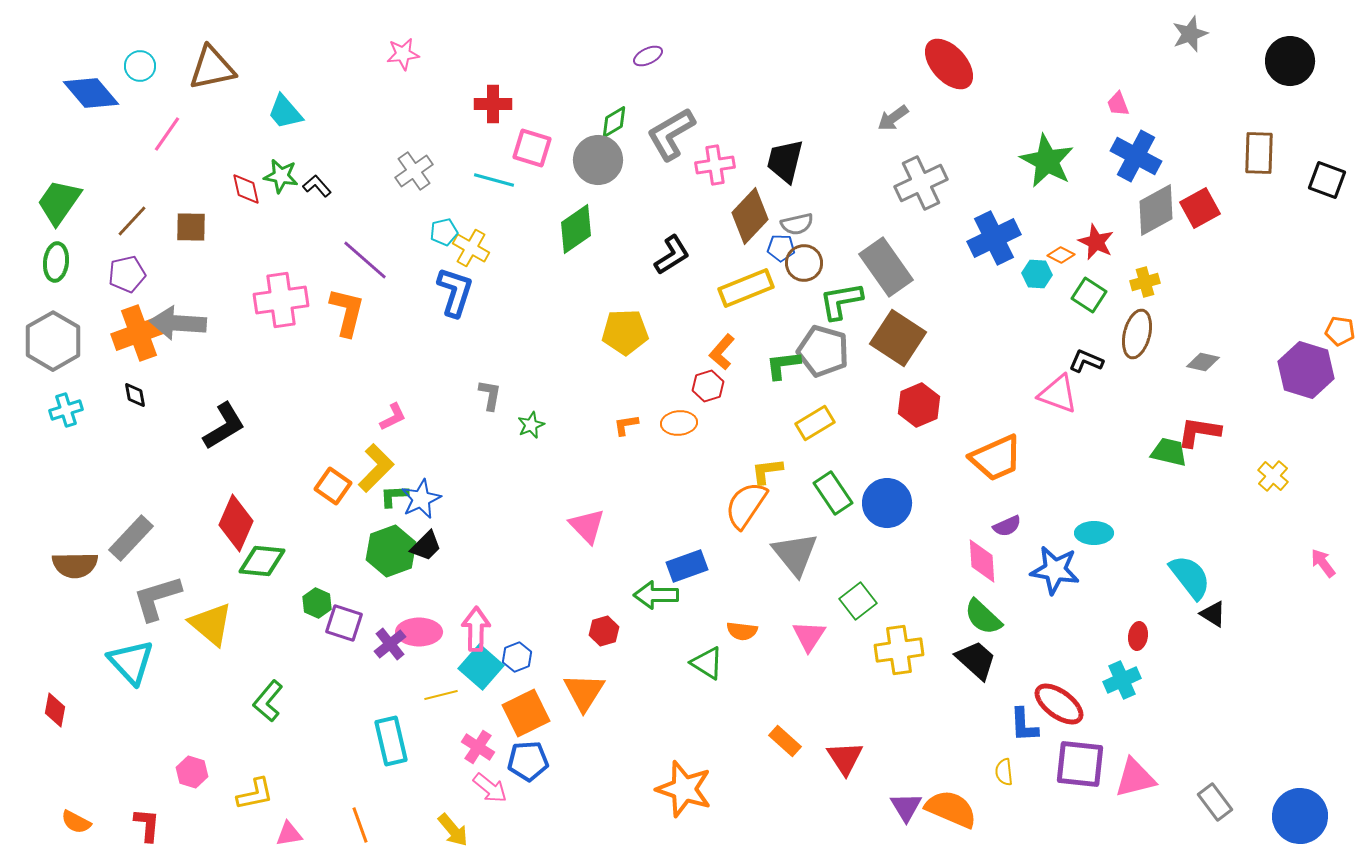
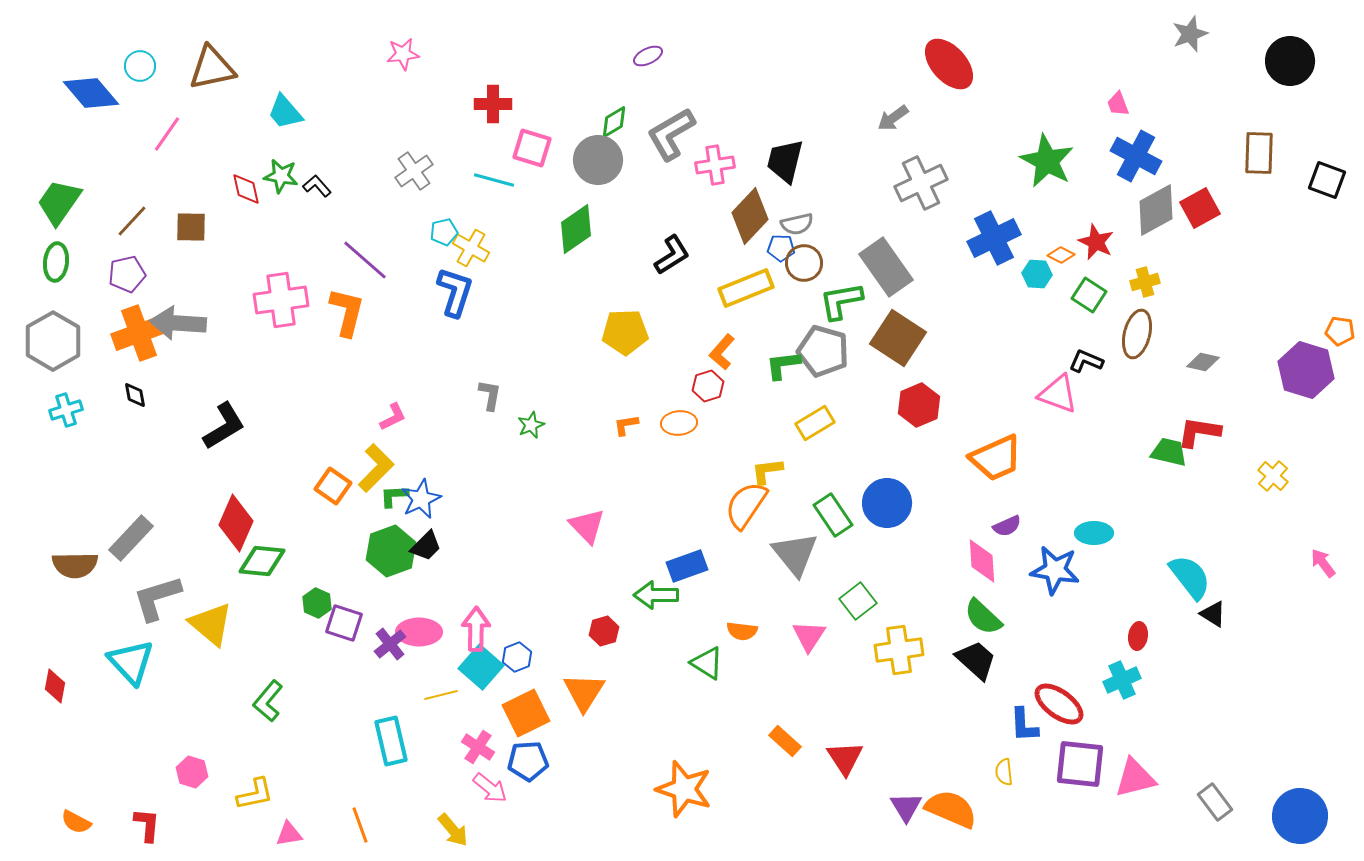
green rectangle at (833, 493): moved 22 px down
red diamond at (55, 710): moved 24 px up
